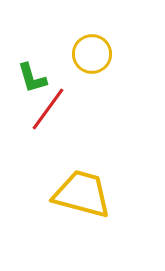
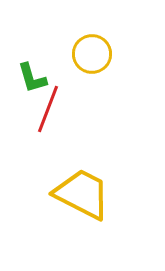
red line: rotated 15 degrees counterclockwise
yellow trapezoid: rotated 12 degrees clockwise
